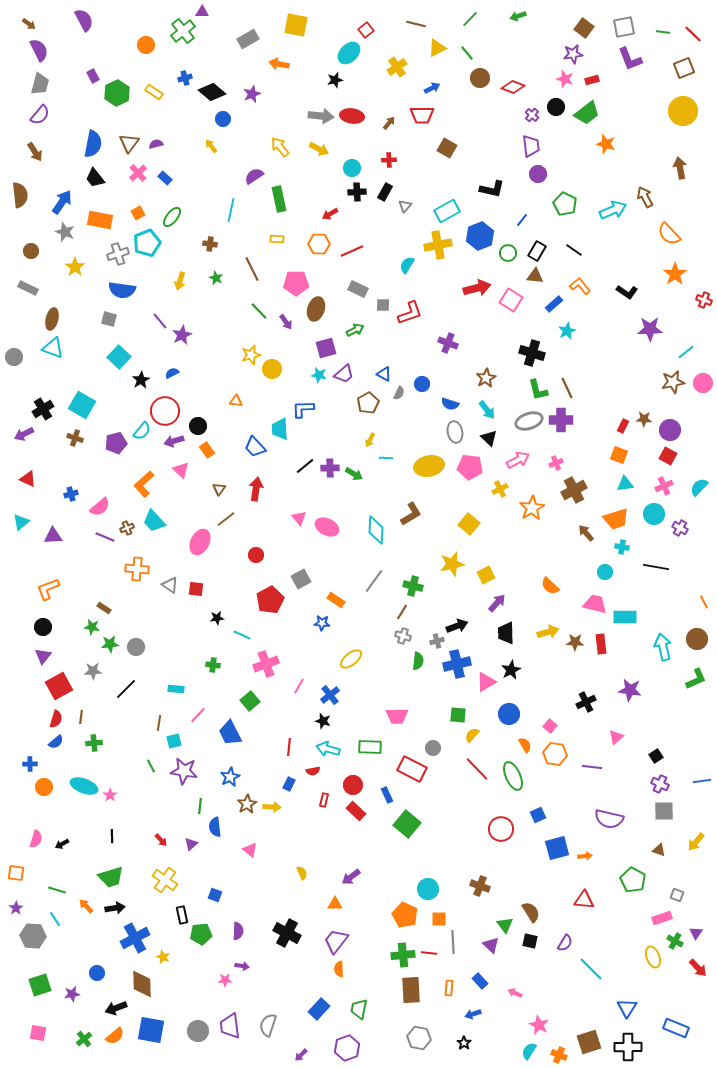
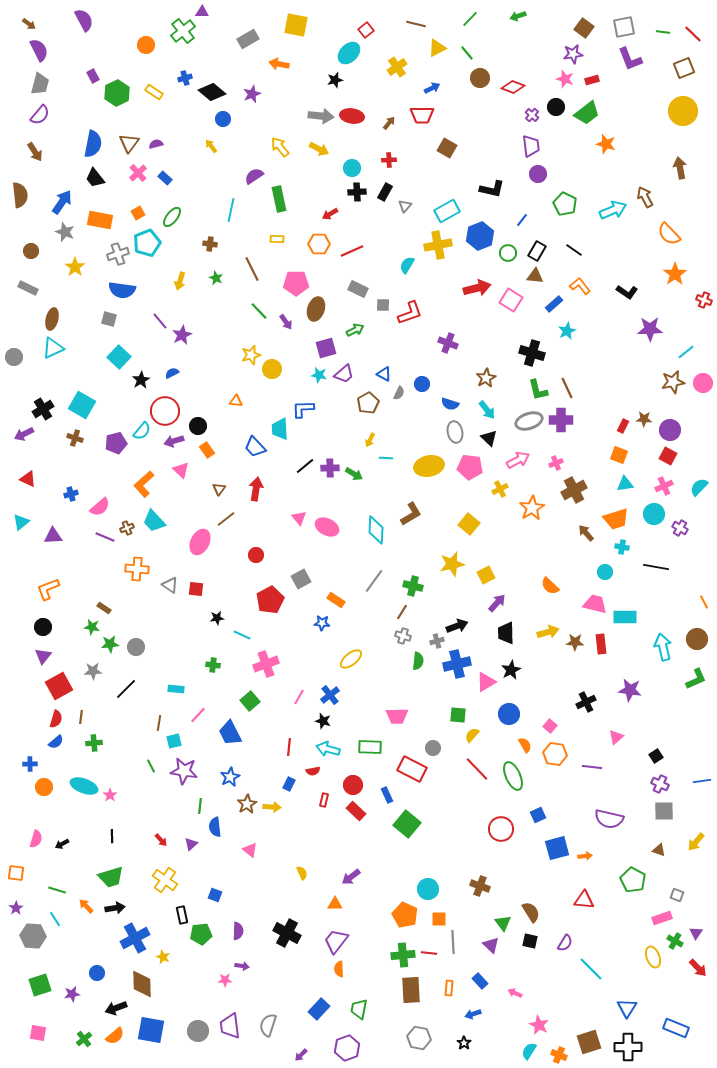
cyan triangle at (53, 348): rotated 45 degrees counterclockwise
pink line at (299, 686): moved 11 px down
green triangle at (505, 925): moved 2 px left, 2 px up
